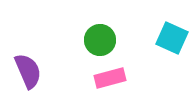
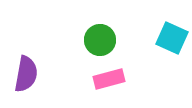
purple semicircle: moved 2 px left, 3 px down; rotated 33 degrees clockwise
pink rectangle: moved 1 px left, 1 px down
